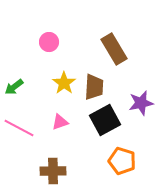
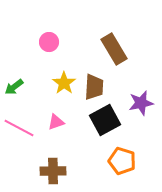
pink triangle: moved 4 px left
